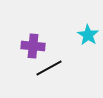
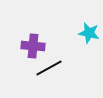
cyan star: moved 1 px right, 2 px up; rotated 20 degrees counterclockwise
